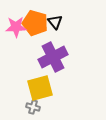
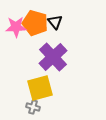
purple cross: rotated 16 degrees counterclockwise
